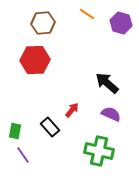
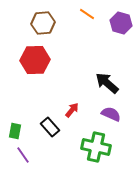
green cross: moved 3 px left, 4 px up
